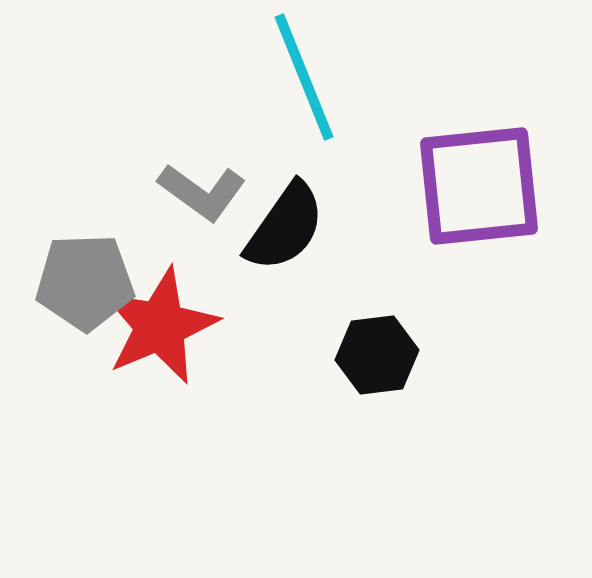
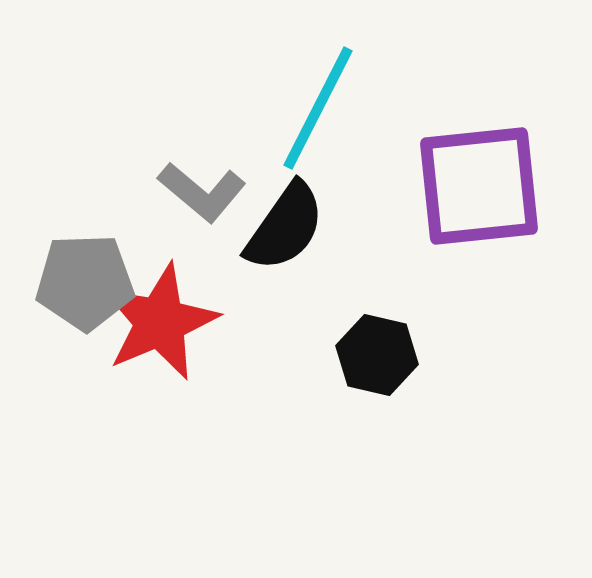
cyan line: moved 14 px right, 31 px down; rotated 49 degrees clockwise
gray L-shape: rotated 4 degrees clockwise
red star: moved 4 px up
black hexagon: rotated 20 degrees clockwise
